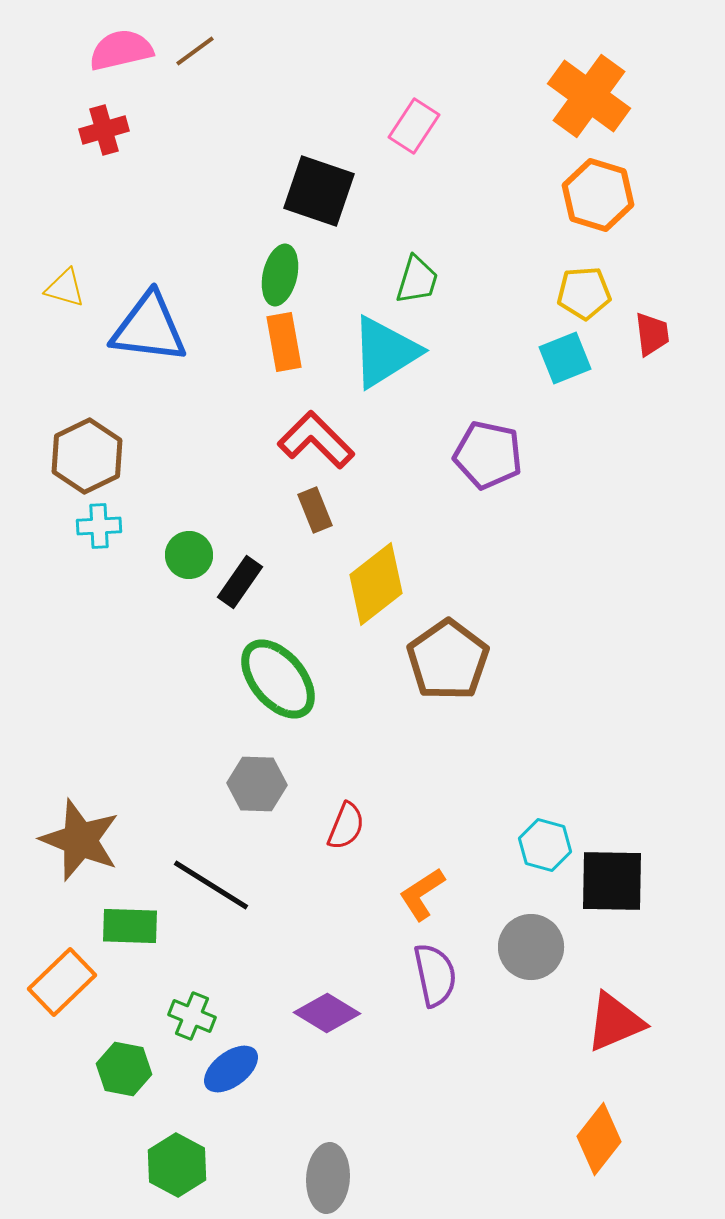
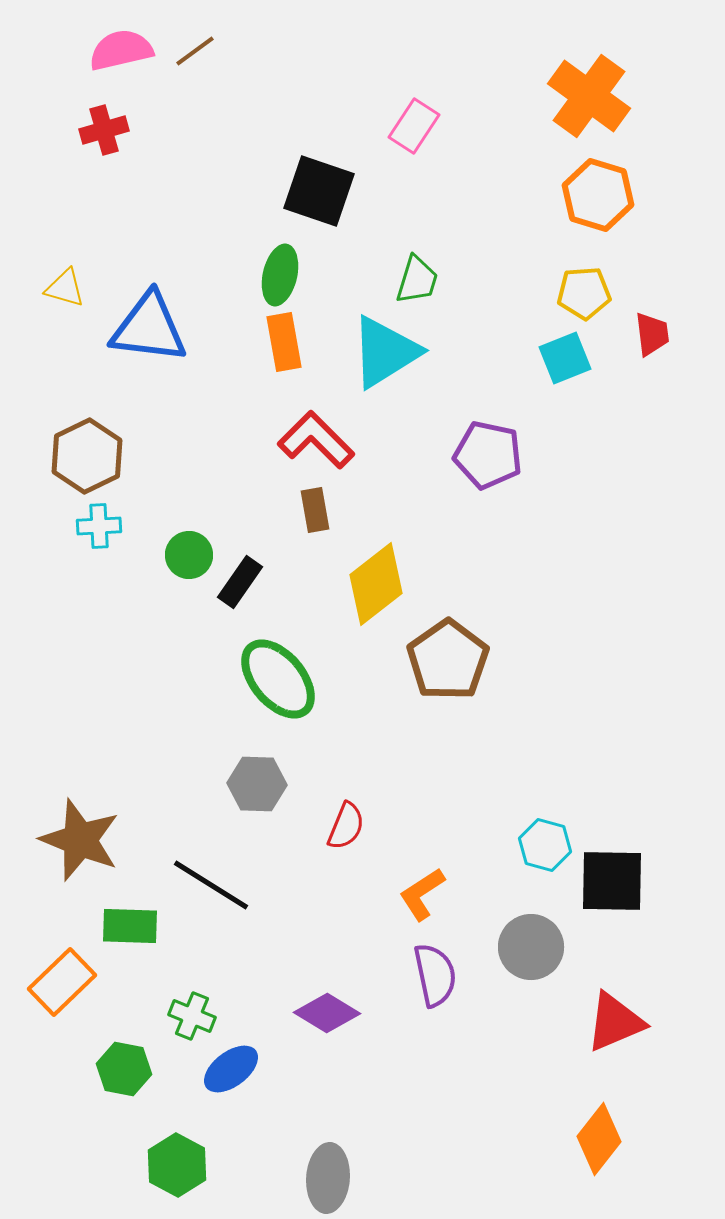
brown rectangle at (315, 510): rotated 12 degrees clockwise
